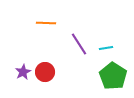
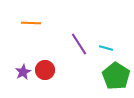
orange line: moved 15 px left
cyan line: rotated 24 degrees clockwise
red circle: moved 2 px up
green pentagon: moved 3 px right
